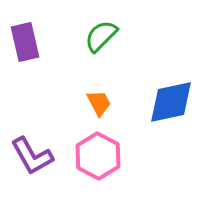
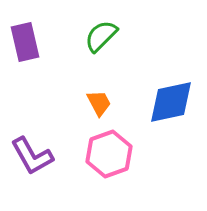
pink hexagon: moved 11 px right, 2 px up; rotated 12 degrees clockwise
